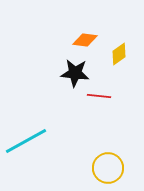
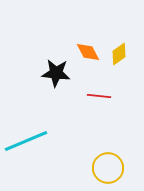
orange diamond: moved 3 px right, 12 px down; rotated 55 degrees clockwise
black star: moved 19 px left
cyan line: rotated 6 degrees clockwise
